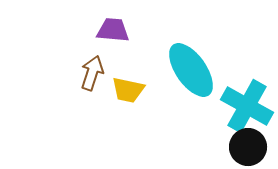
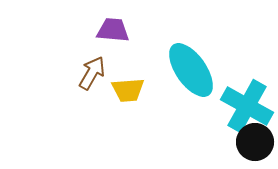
brown arrow: rotated 12 degrees clockwise
yellow trapezoid: rotated 16 degrees counterclockwise
black circle: moved 7 px right, 5 px up
